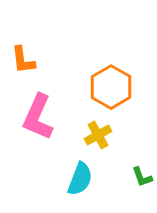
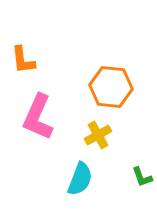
orange hexagon: rotated 24 degrees counterclockwise
